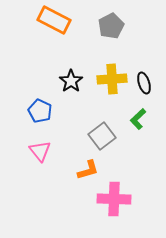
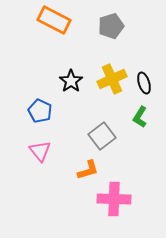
gray pentagon: rotated 10 degrees clockwise
yellow cross: rotated 20 degrees counterclockwise
green L-shape: moved 2 px right, 2 px up; rotated 15 degrees counterclockwise
